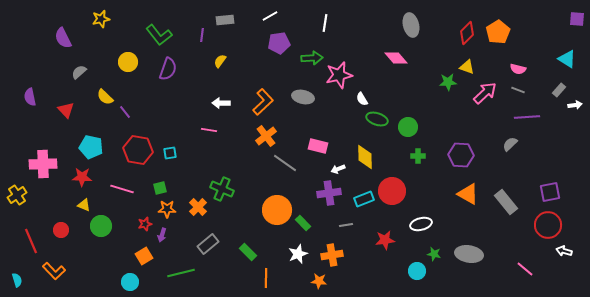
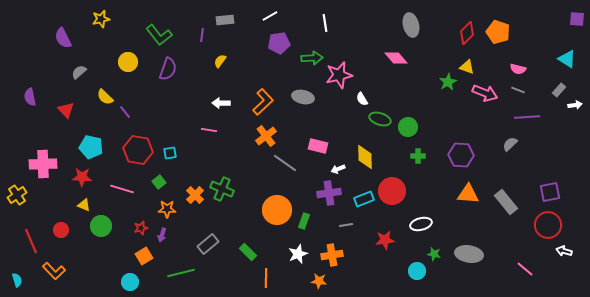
white line at (325, 23): rotated 18 degrees counterclockwise
orange pentagon at (498, 32): rotated 20 degrees counterclockwise
green star at (448, 82): rotated 24 degrees counterclockwise
pink arrow at (485, 93): rotated 65 degrees clockwise
green ellipse at (377, 119): moved 3 px right
green square at (160, 188): moved 1 px left, 6 px up; rotated 24 degrees counterclockwise
orange triangle at (468, 194): rotated 25 degrees counterclockwise
orange cross at (198, 207): moved 3 px left, 12 px up
green rectangle at (303, 223): moved 1 px right, 2 px up; rotated 63 degrees clockwise
red star at (145, 224): moved 4 px left, 4 px down
